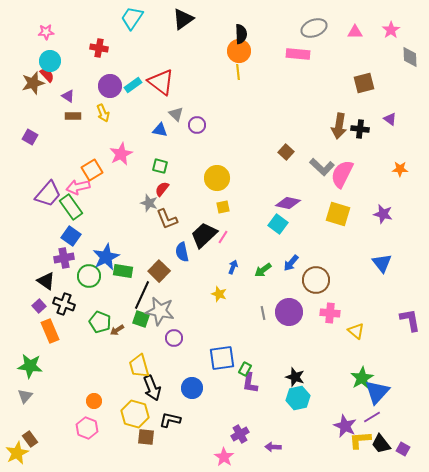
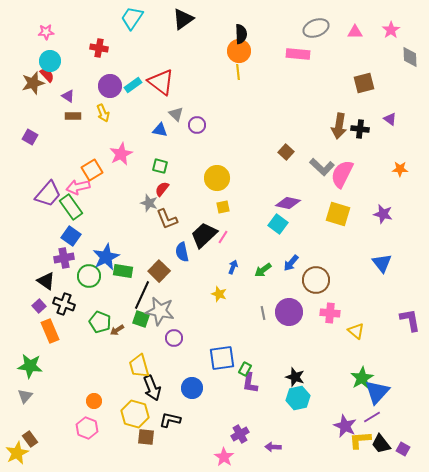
gray ellipse at (314, 28): moved 2 px right
